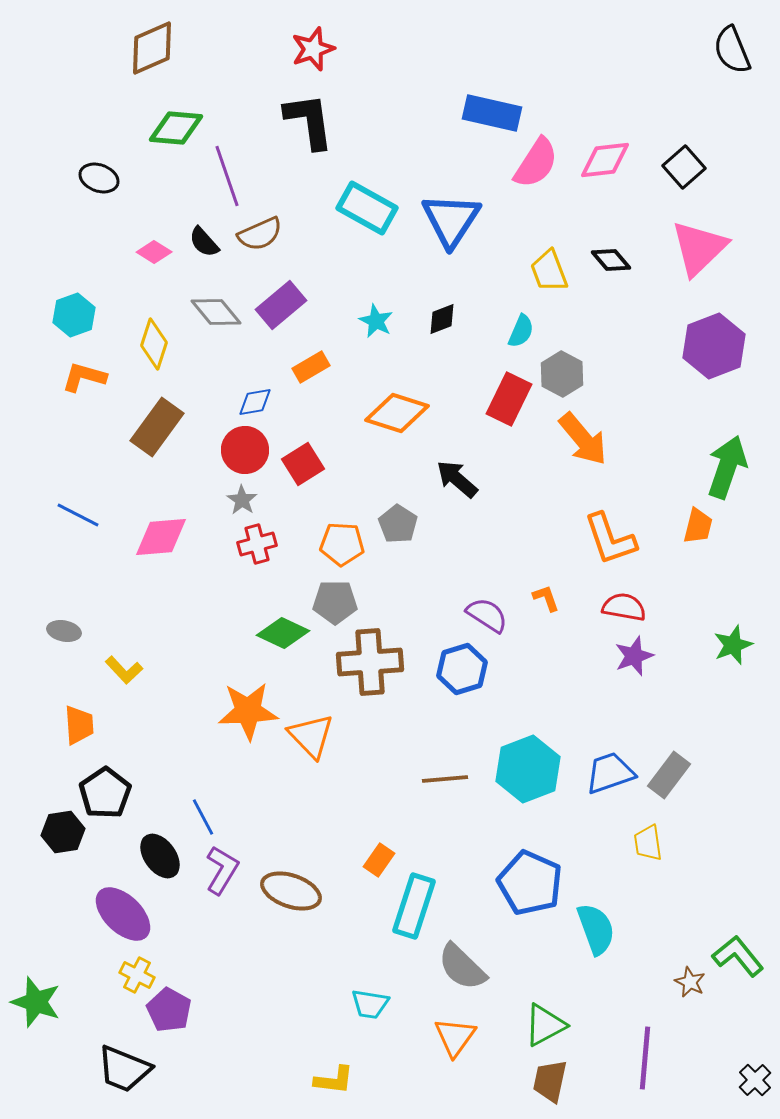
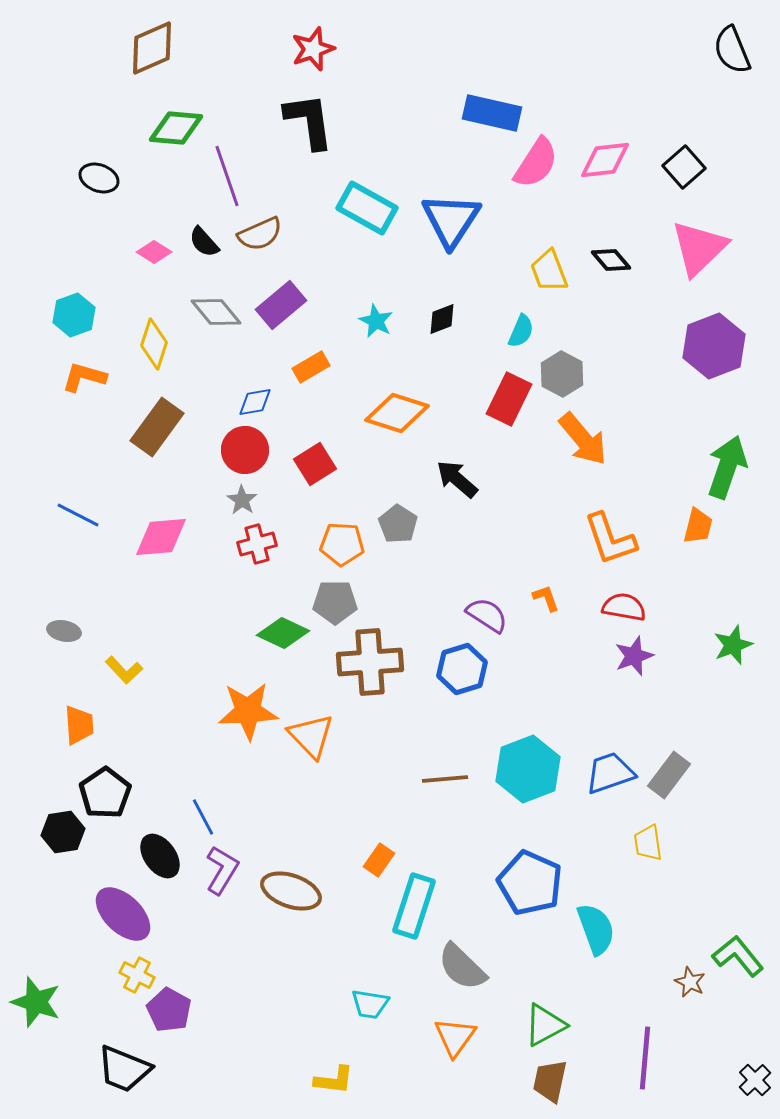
red square at (303, 464): moved 12 px right
